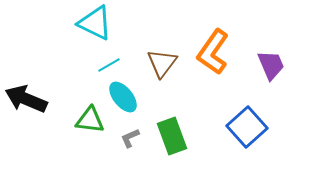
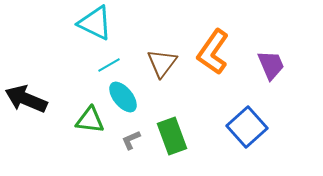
gray L-shape: moved 1 px right, 2 px down
